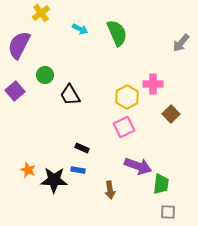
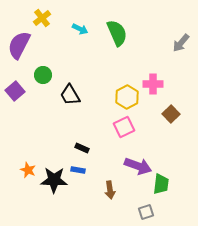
yellow cross: moved 1 px right, 5 px down
green circle: moved 2 px left
gray square: moved 22 px left; rotated 21 degrees counterclockwise
